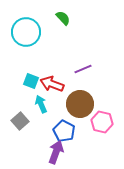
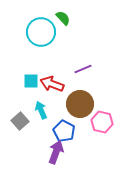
cyan circle: moved 15 px right
cyan square: rotated 21 degrees counterclockwise
cyan arrow: moved 6 px down
